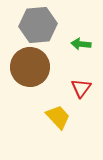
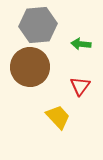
red triangle: moved 1 px left, 2 px up
